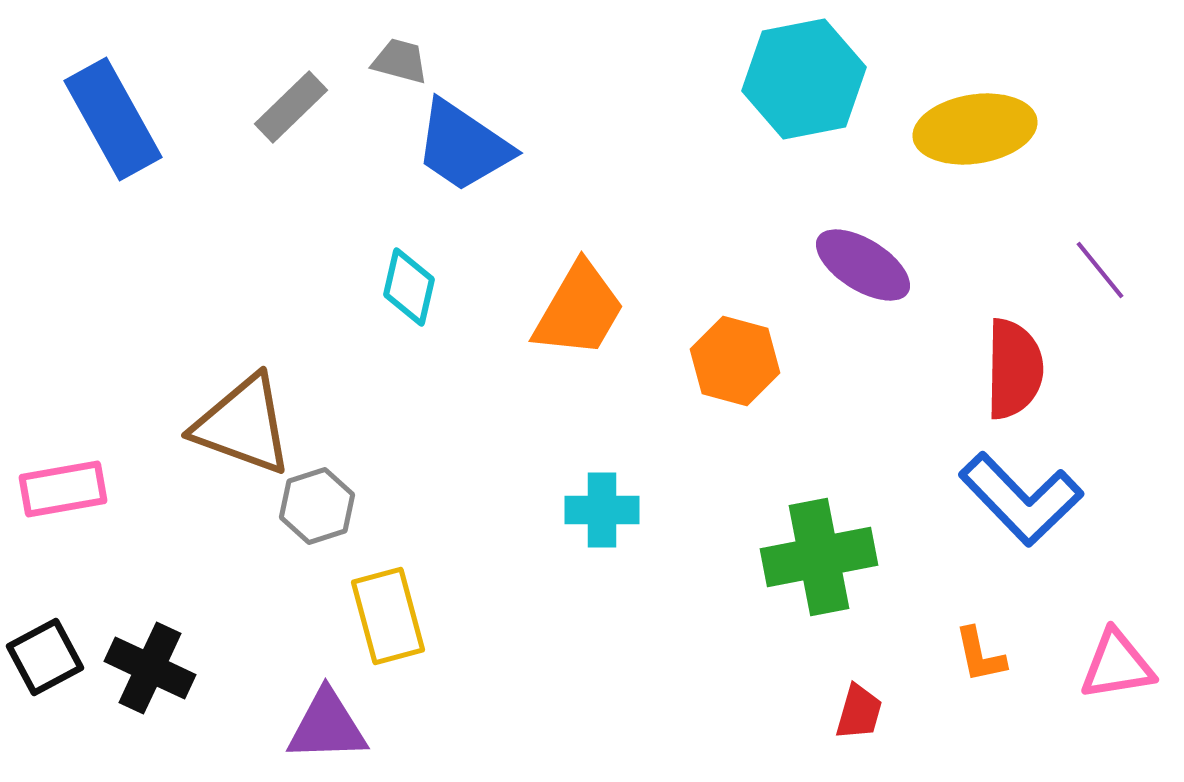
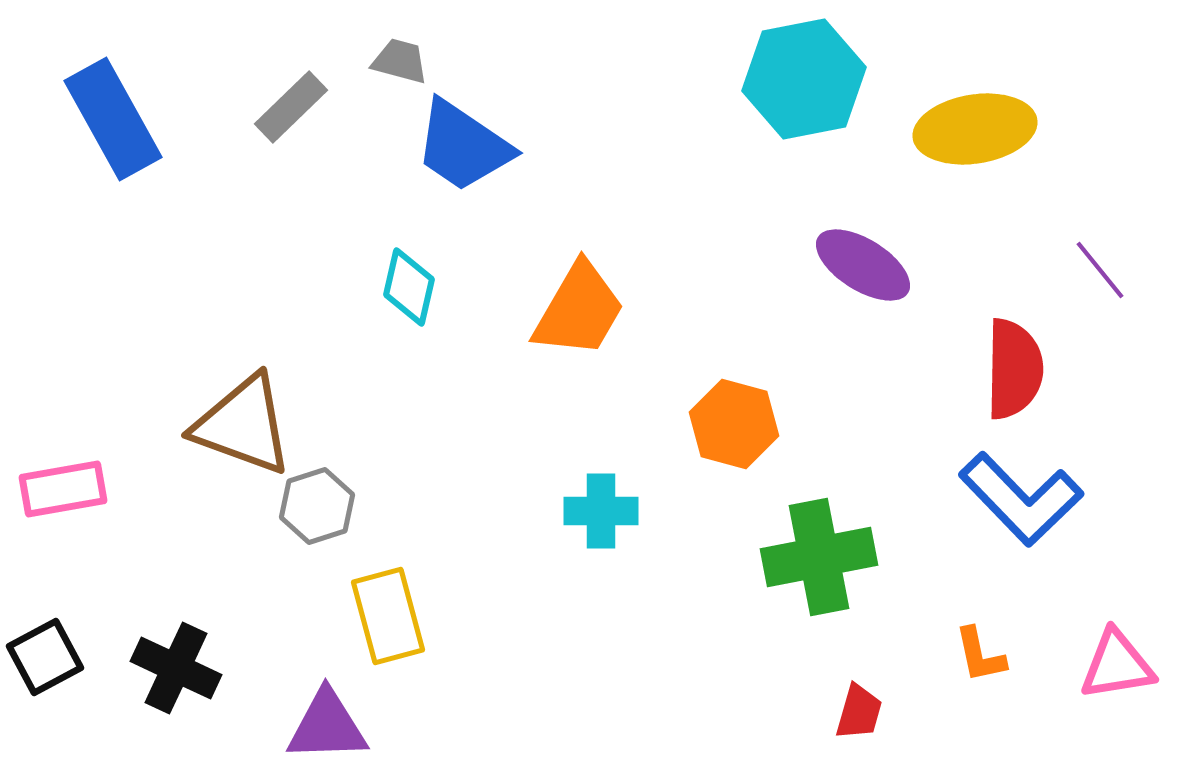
orange hexagon: moved 1 px left, 63 px down
cyan cross: moved 1 px left, 1 px down
black cross: moved 26 px right
